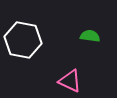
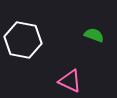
green semicircle: moved 4 px right, 1 px up; rotated 12 degrees clockwise
